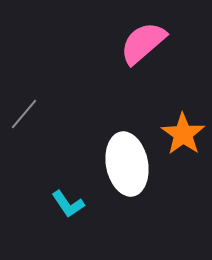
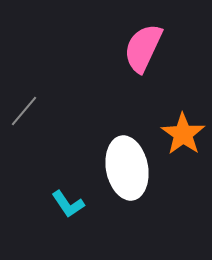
pink semicircle: moved 5 px down; rotated 24 degrees counterclockwise
gray line: moved 3 px up
white ellipse: moved 4 px down
